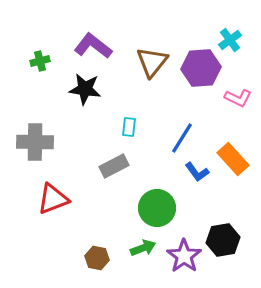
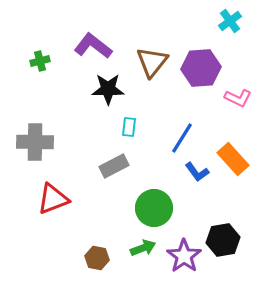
cyan cross: moved 19 px up
black star: moved 23 px right; rotated 8 degrees counterclockwise
green circle: moved 3 px left
